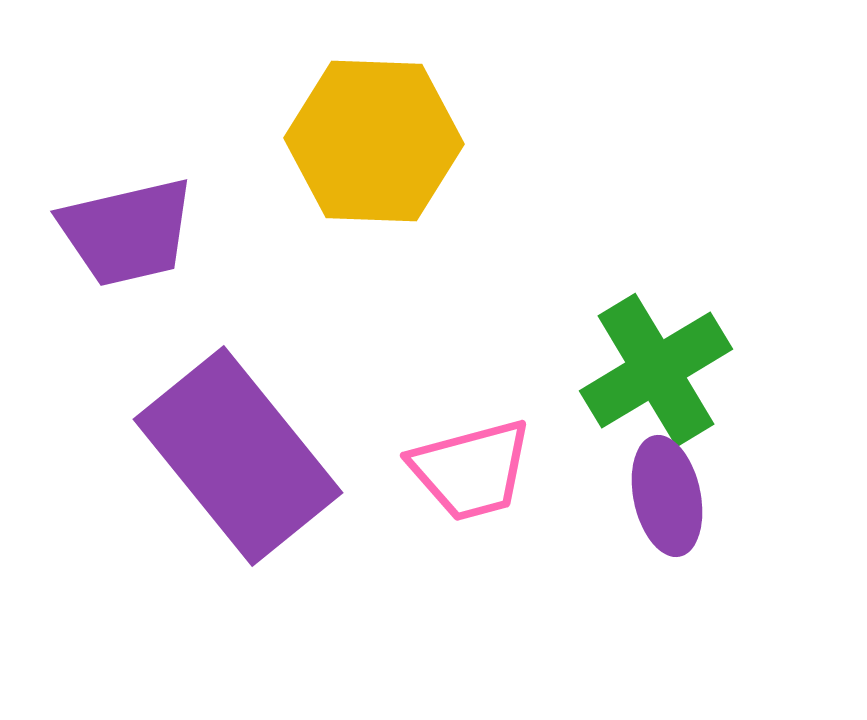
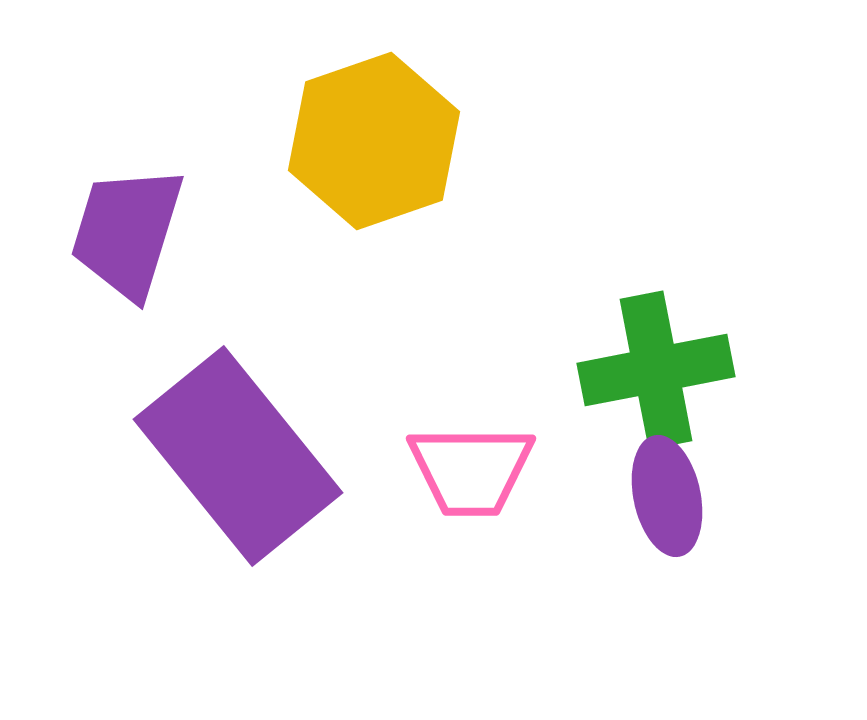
yellow hexagon: rotated 21 degrees counterclockwise
purple trapezoid: rotated 120 degrees clockwise
green cross: rotated 20 degrees clockwise
pink trapezoid: rotated 15 degrees clockwise
